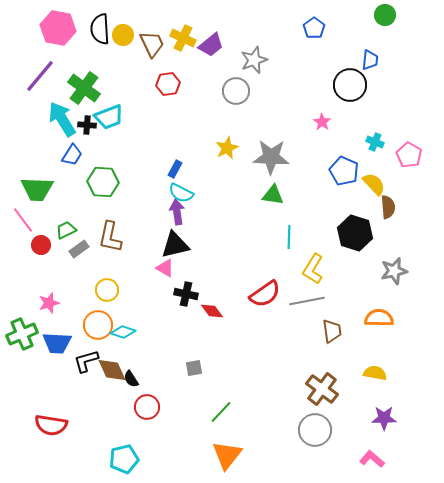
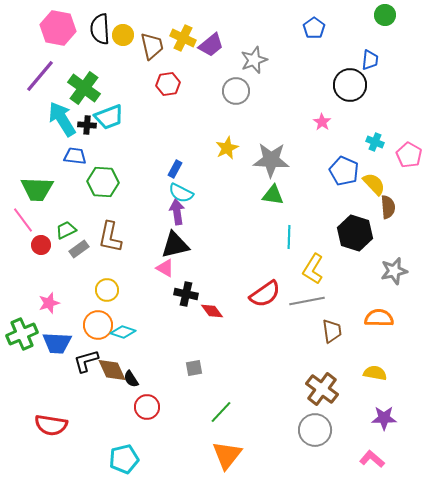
brown trapezoid at (152, 44): moved 2 px down; rotated 12 degrees clockwise
blue trapezoid at (72, 155): moved 3 px right, 1 px down; rotated 115 degrees counterclockwise
gray star at (271, 157): moved 3 px down
